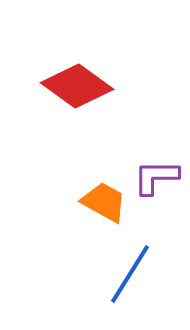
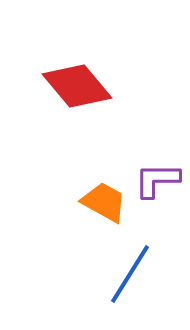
red diamond: rotated 14 degrees clockwise
purple L-shape: moved 1 px right, 3 px down
